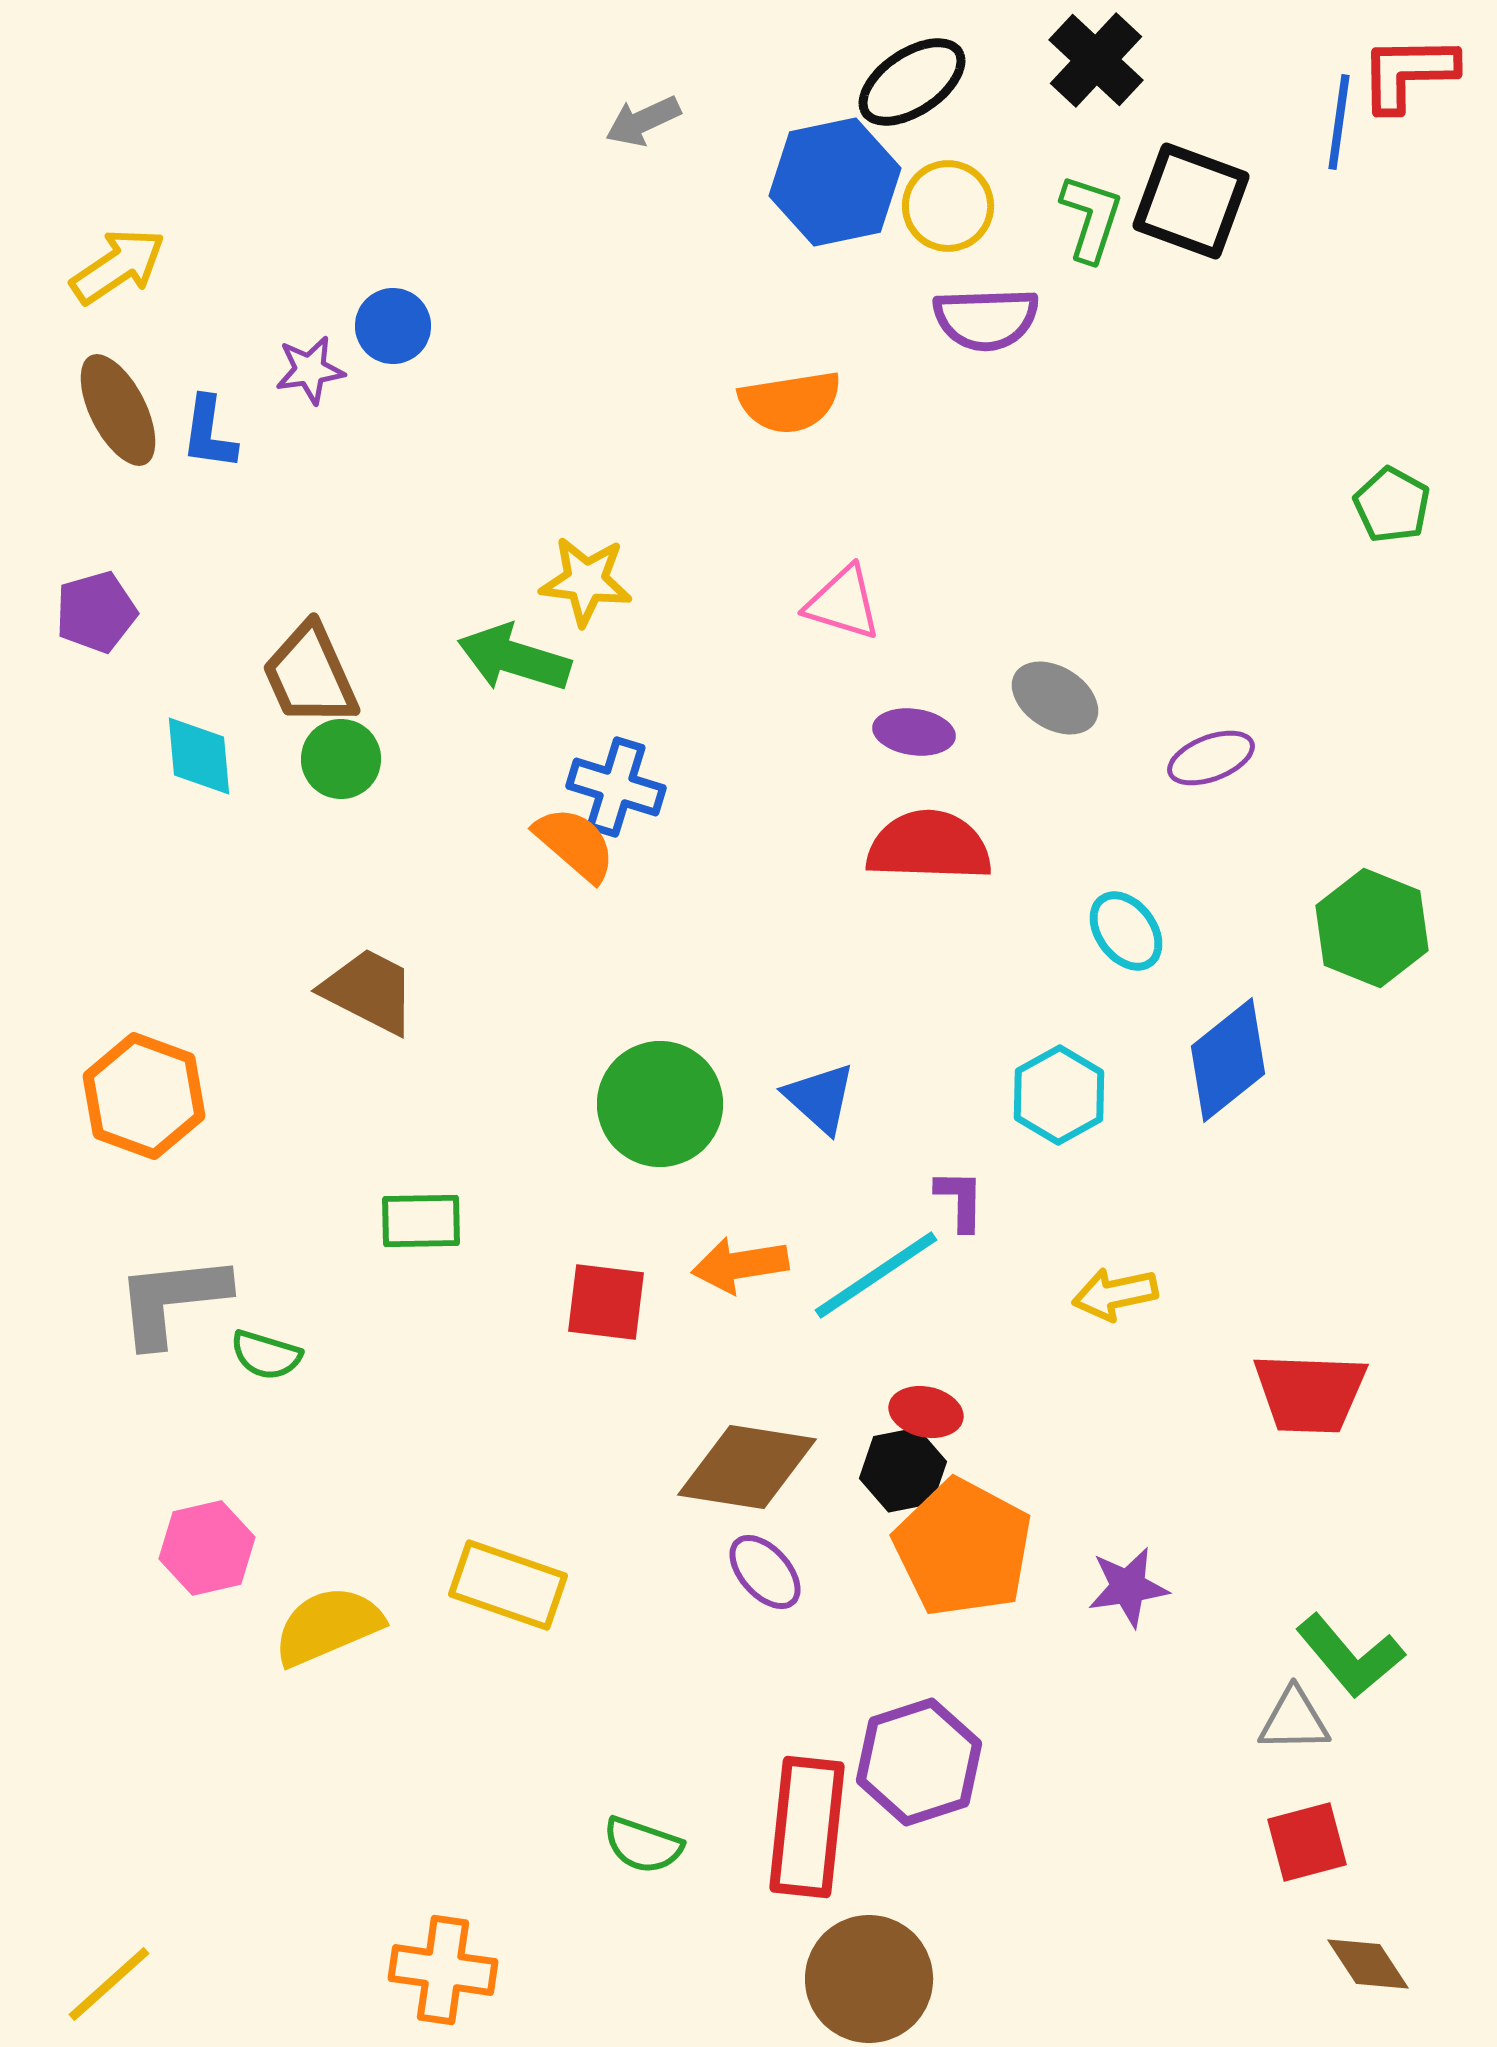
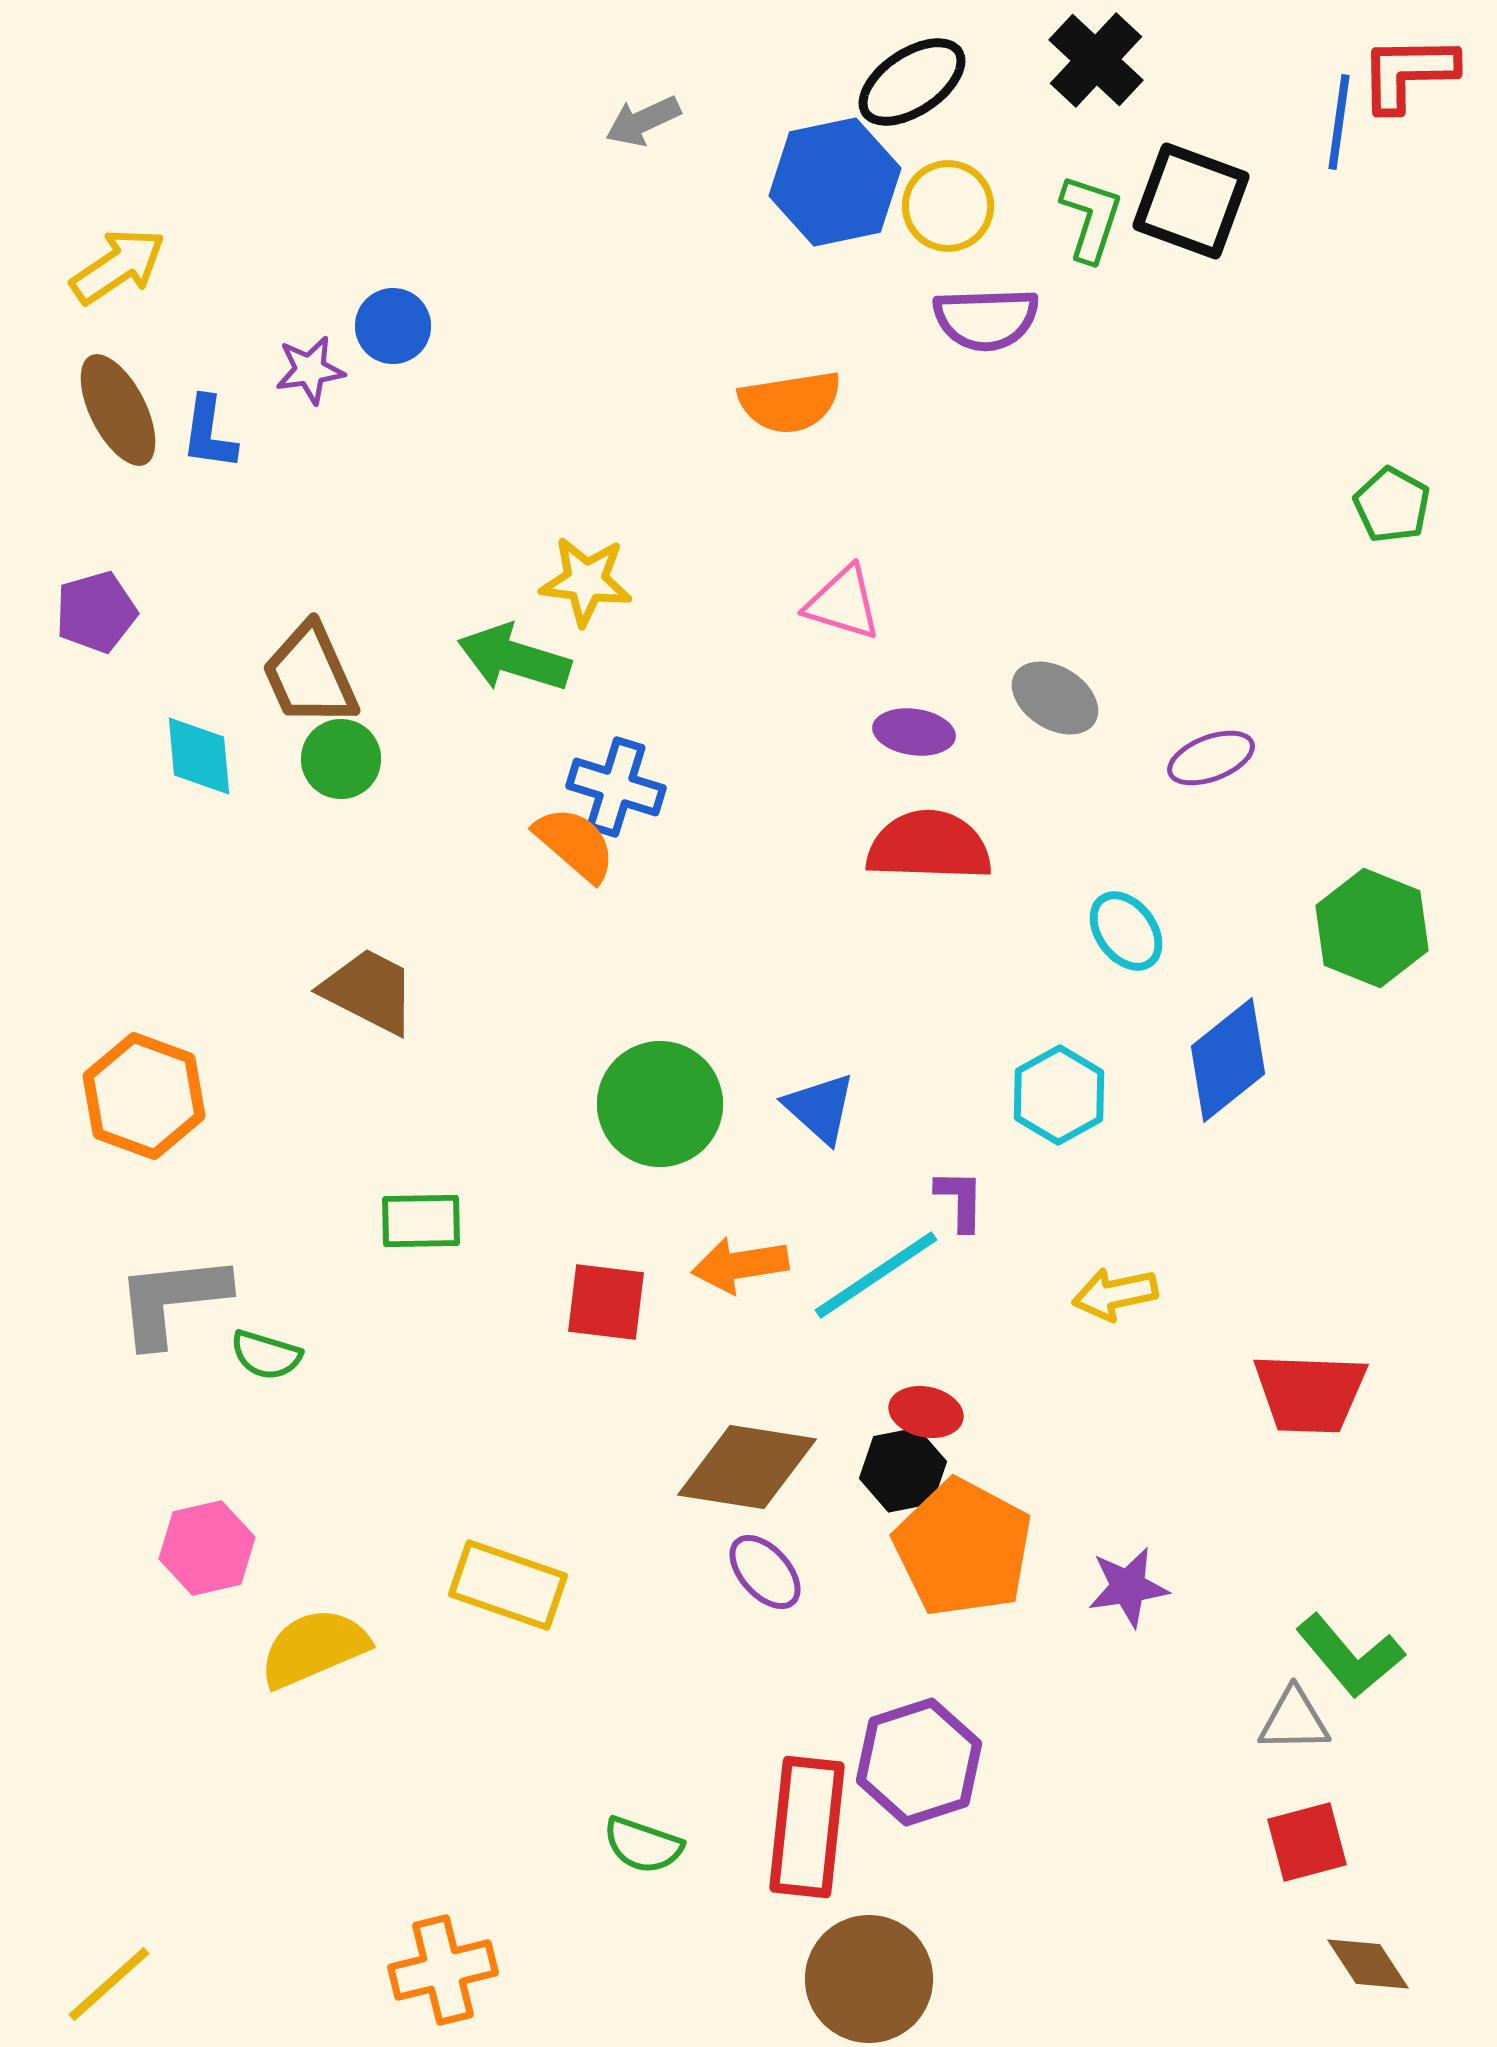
blue triangle at (820, 1098): moved 10 px down
yellow semicircle at (328, 1626): moved 14 px left, 22 px down
orange cross at (443, 1970): rotated 22 degrees counterclockwise
